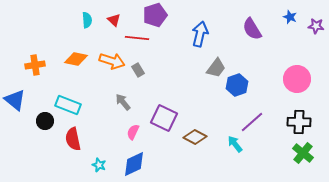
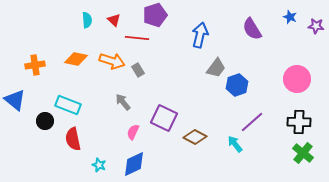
blue arrow: moved 1 px down
